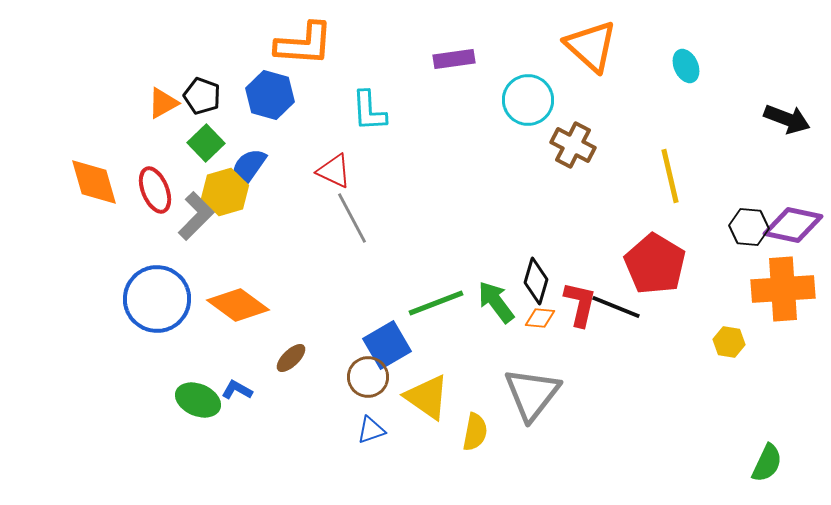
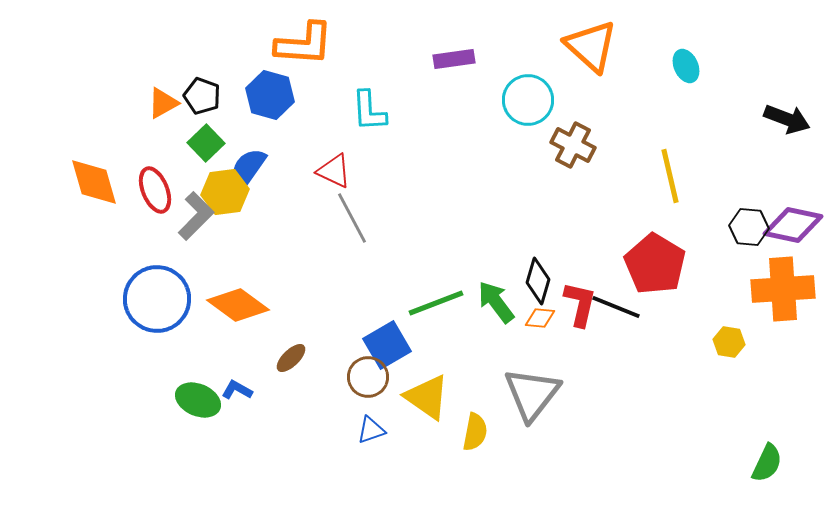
yellow hexagon at (225, 192): rotated 9 degrees clockwise
black diamond at (536, 281): moved 2 px right
